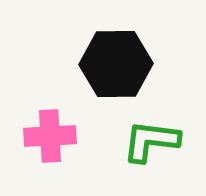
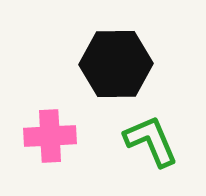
green L-shape: rotated 60 degrees clockwise
